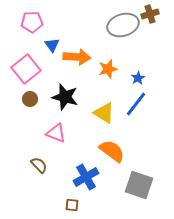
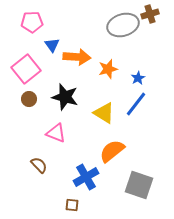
brown circle: moved 1 px left
orange semicircle: rotated 76 degrees counterclockwise
